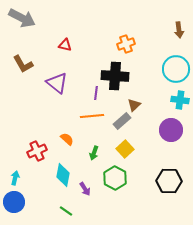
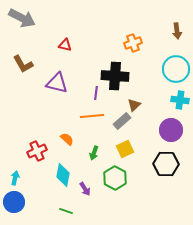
brown arrow: moved 2 px left, 1 px down
orange cross: moved 7 px right, 1 px up
purple triangle: rotated 25 degrees counterclockwise
yellow square: rotated 18 degrees clockwise
black hexagon: moved 3 px left, 17 px up
green line: rotated 16 degrees counterclockwise
